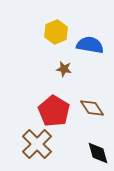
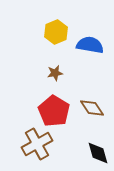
brown star: moved 9 px left, 4 px down; rotated 21 degrees counterclockwise
brown cross: rotated 16 degrees clockwise
